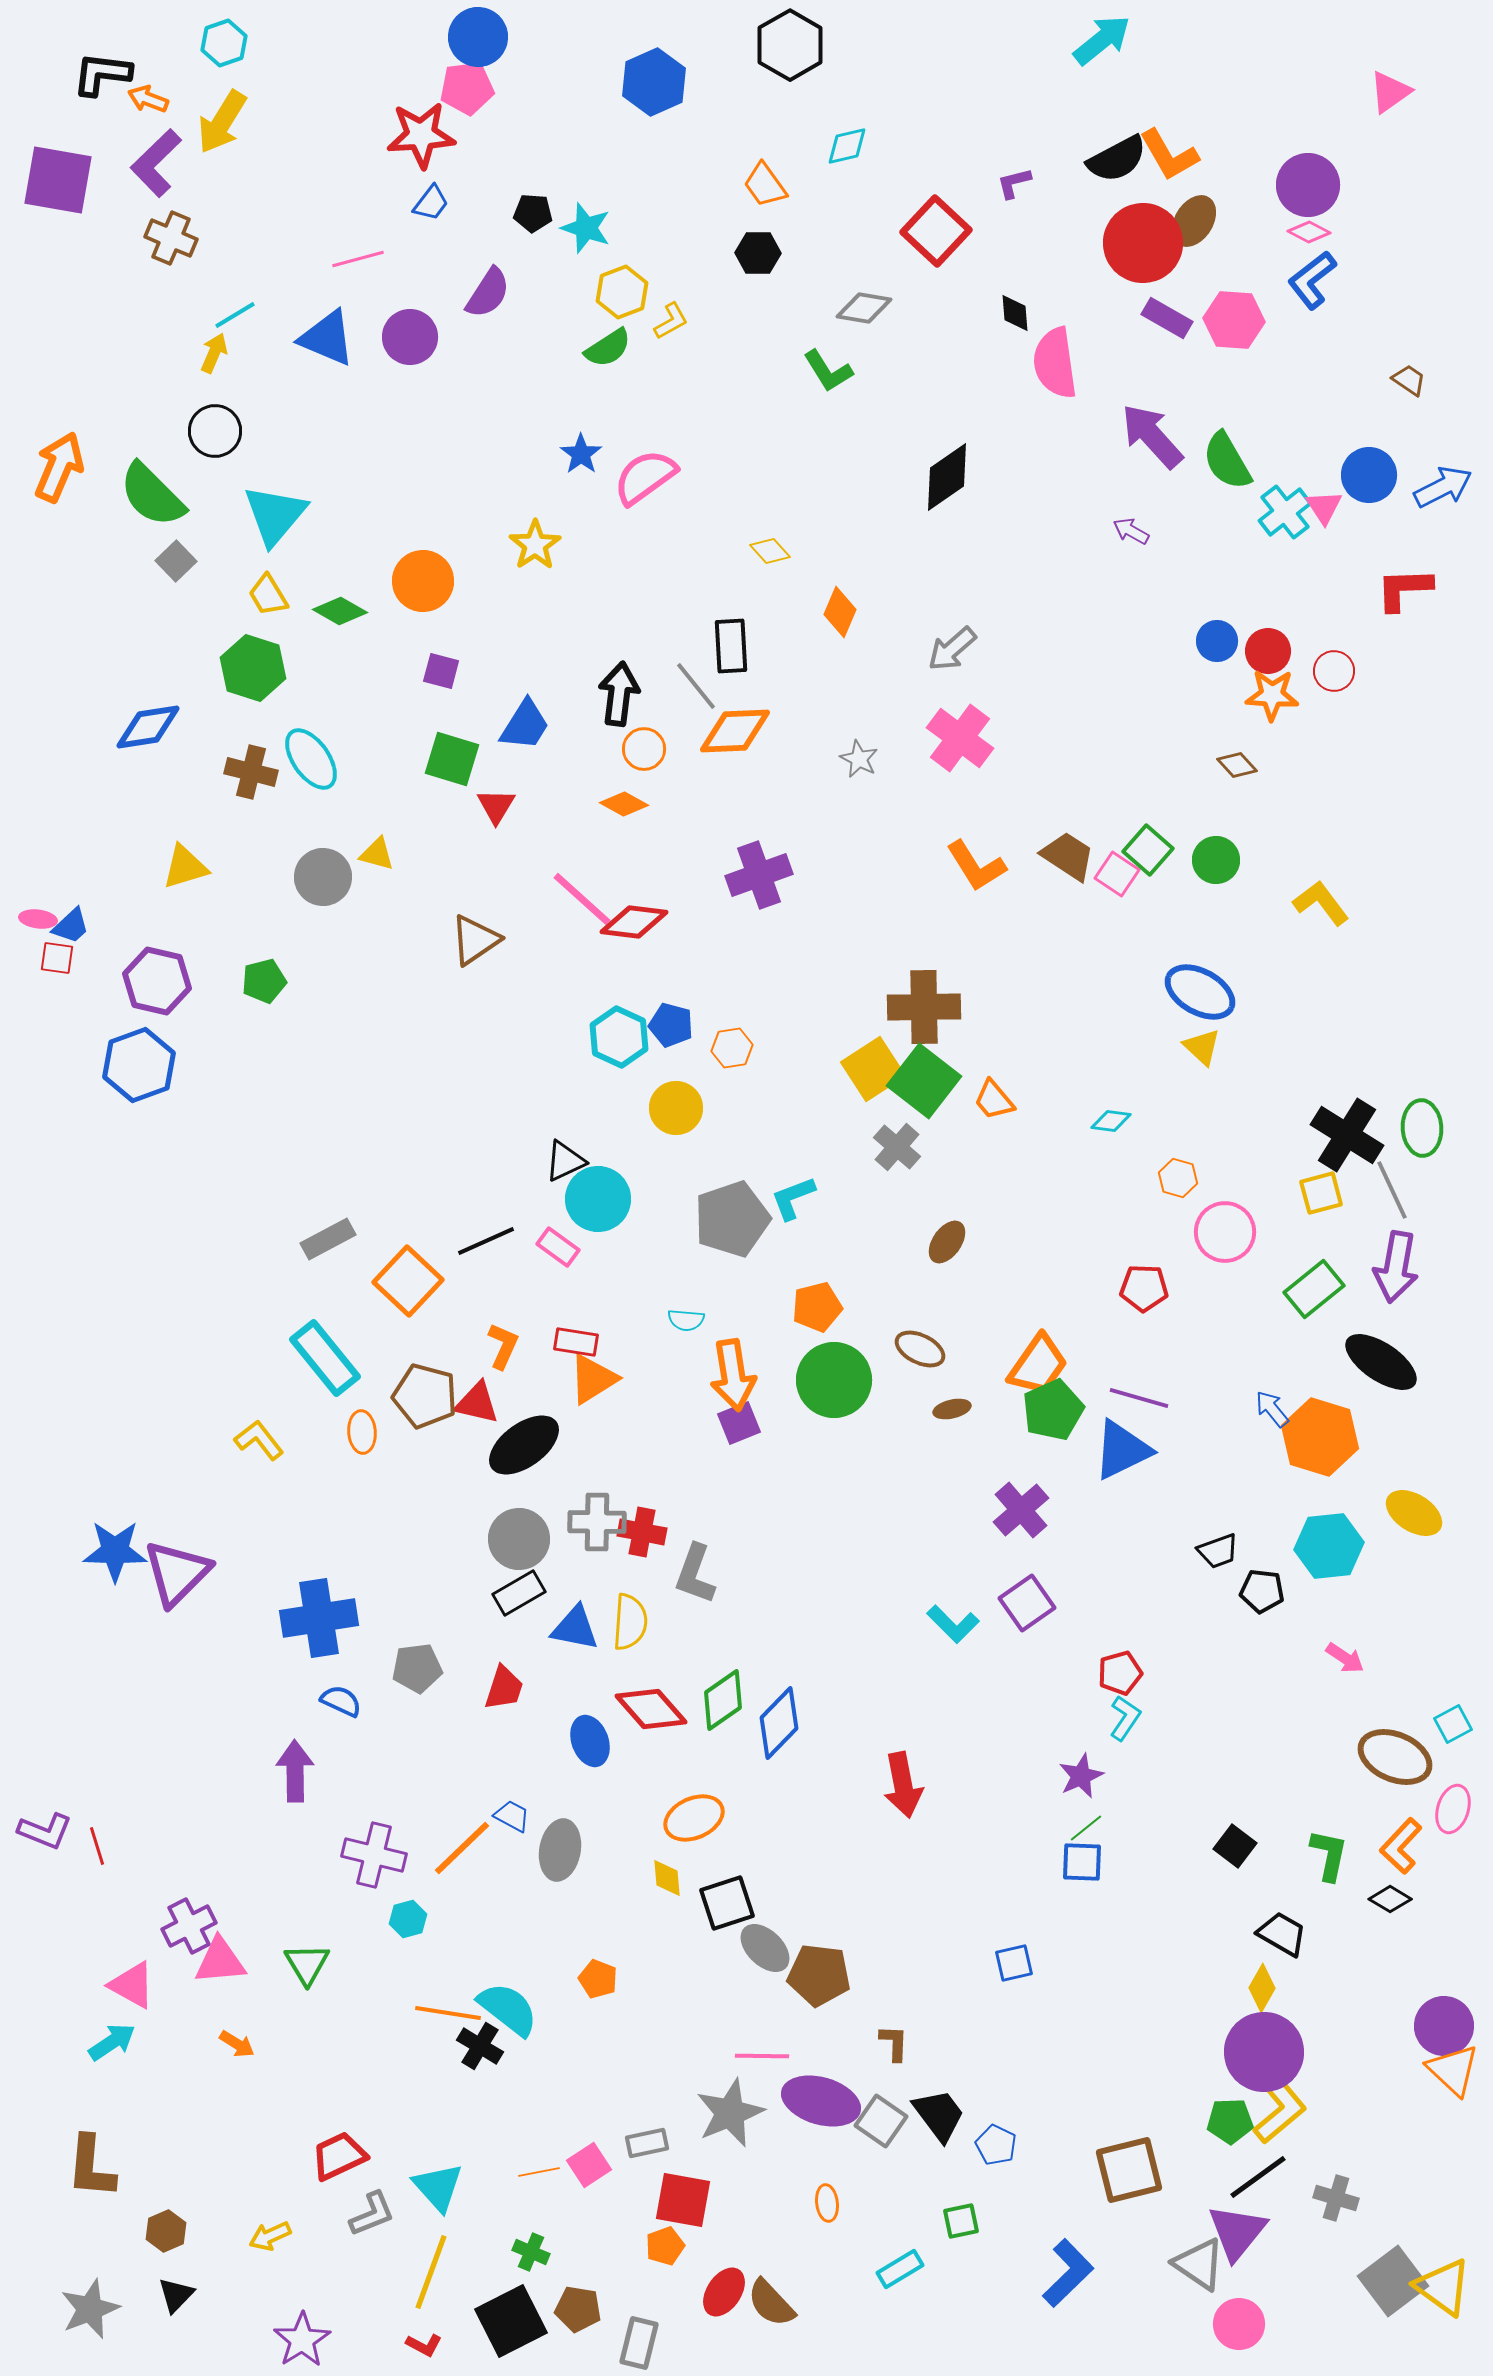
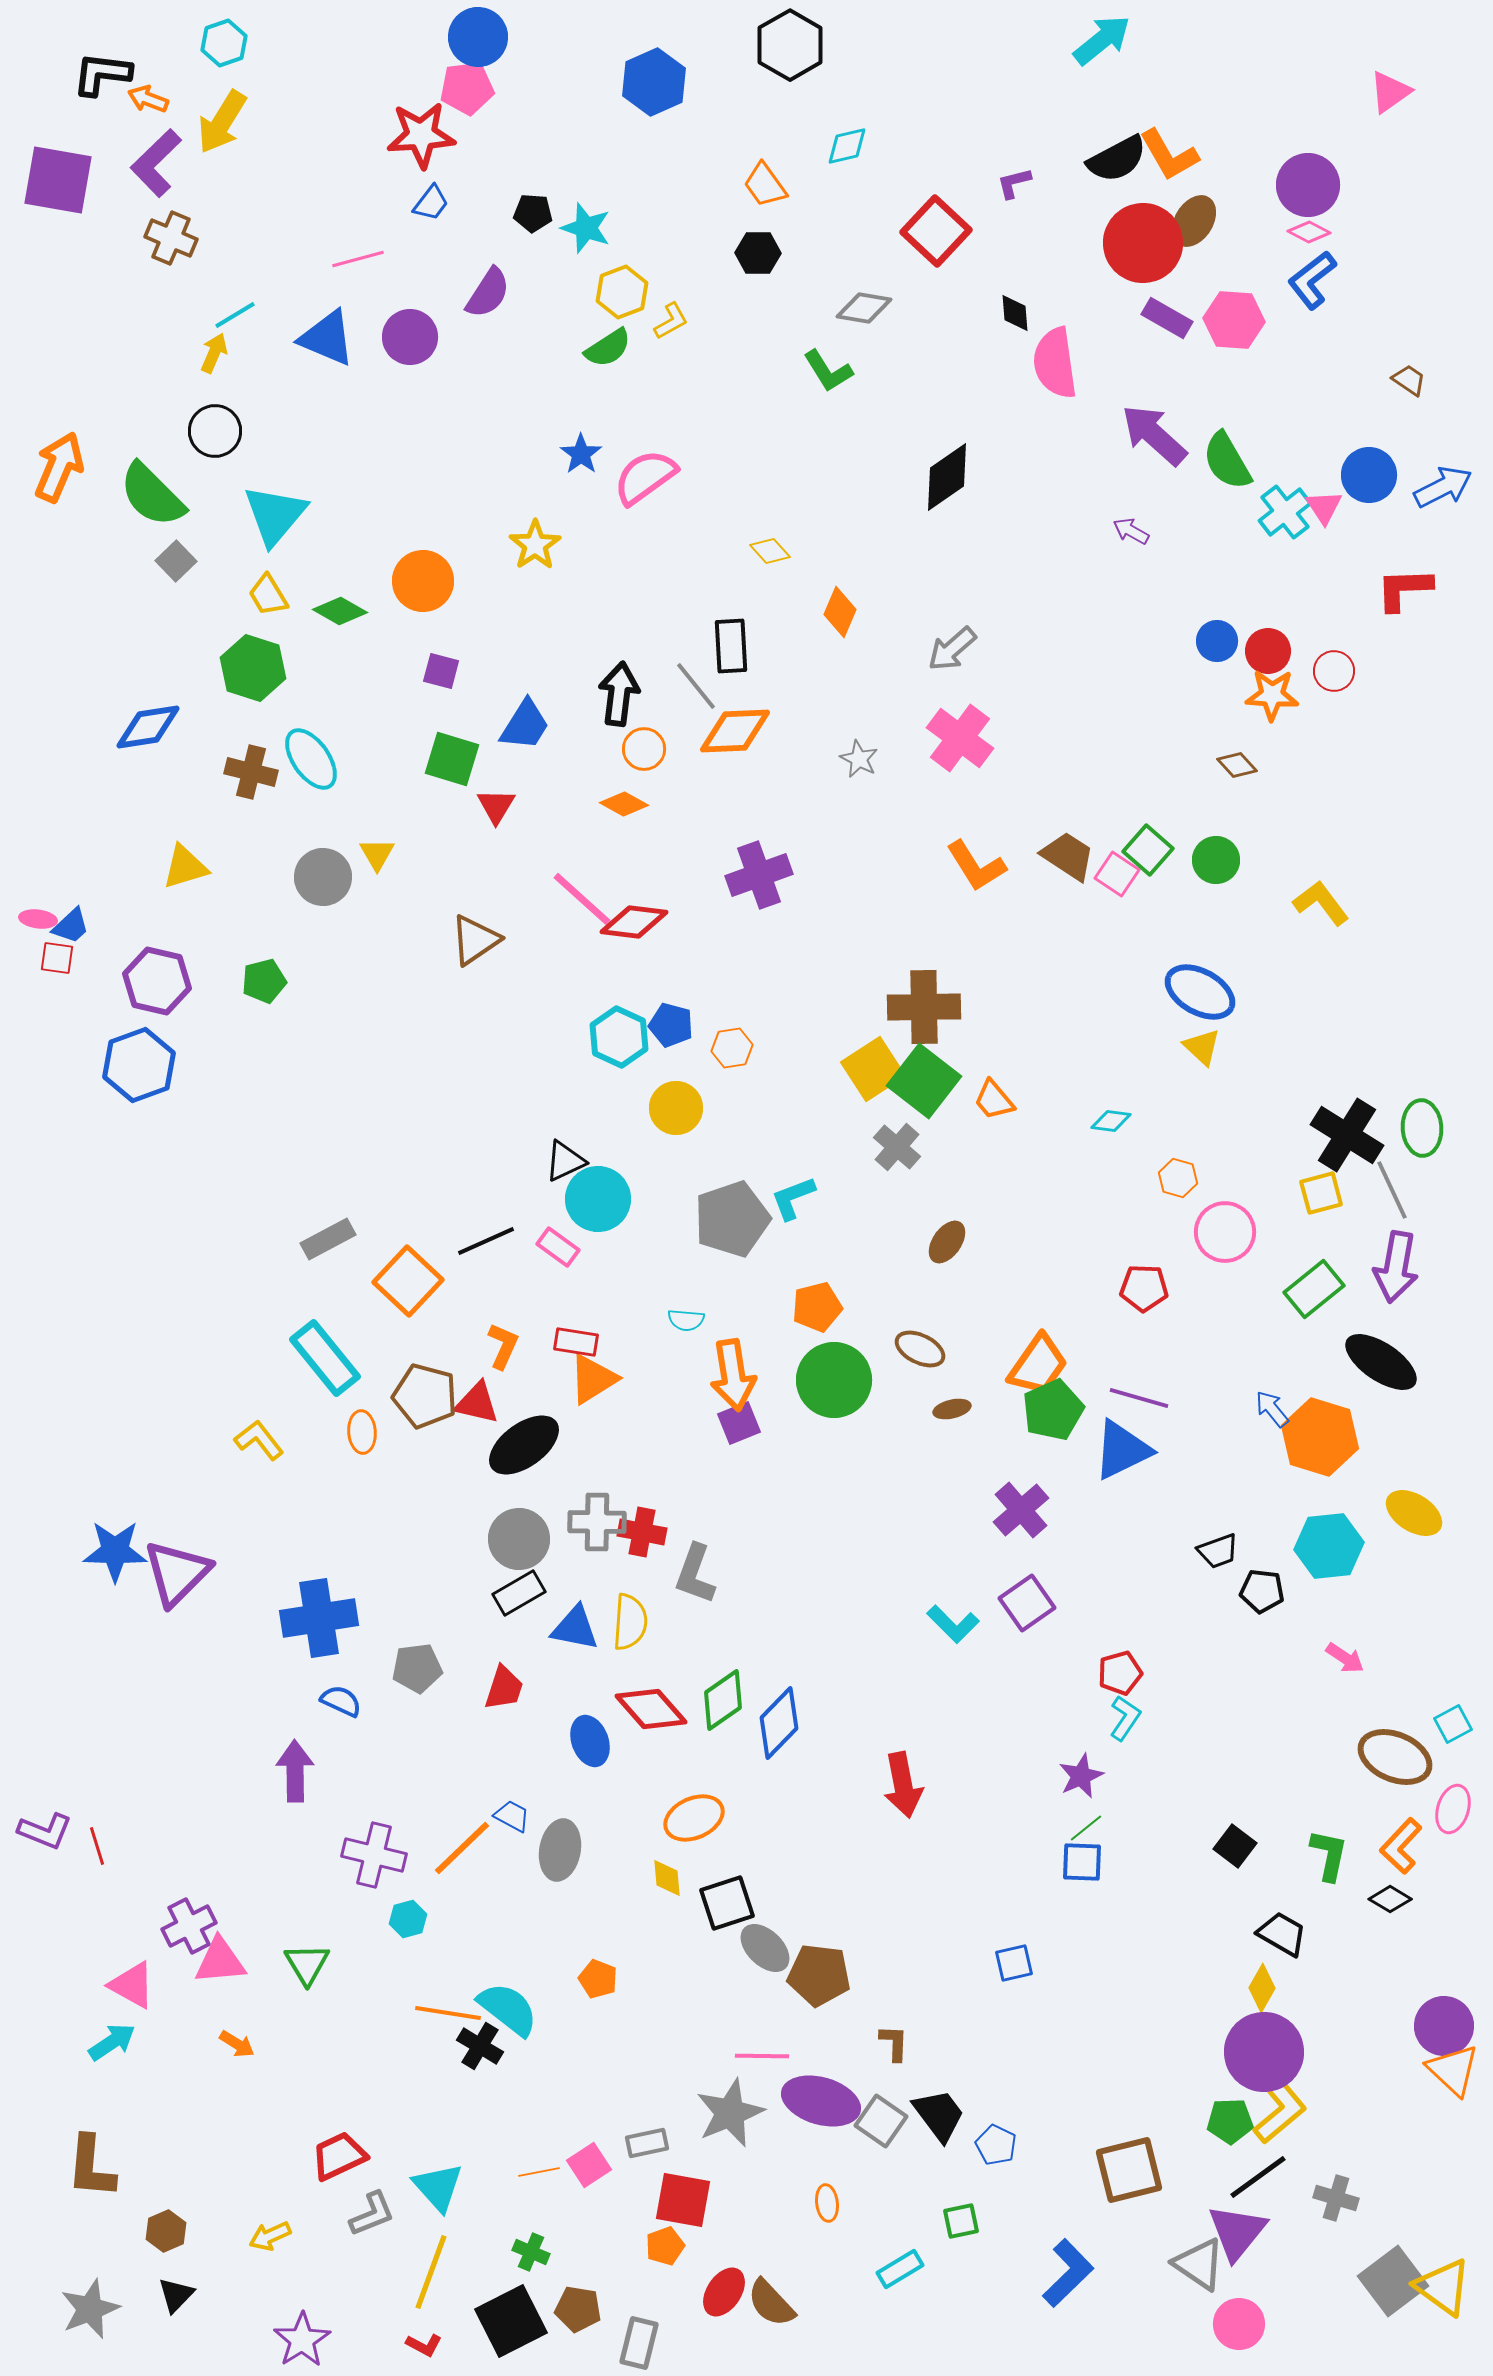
purple arrow at (1152, 436): moved 2 px right, 1 px up; rotated 6 degrees counterclockwise
yellow triangle at (377, 854): rotated 45 degrees clockwise
